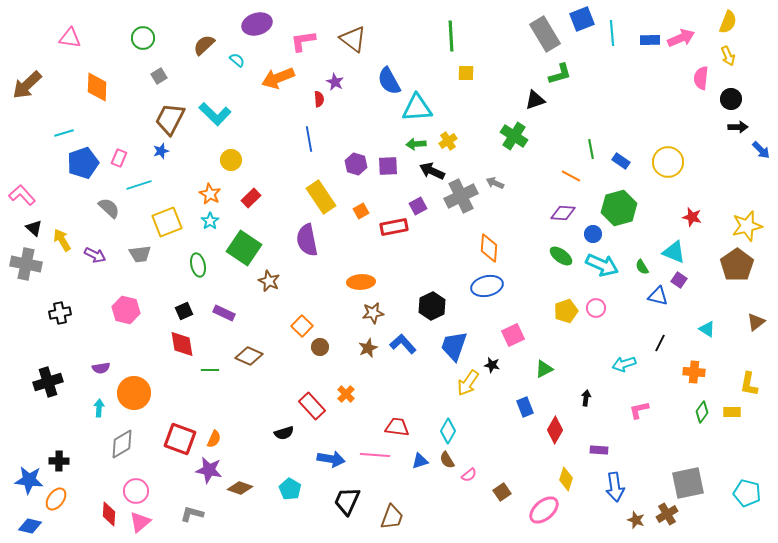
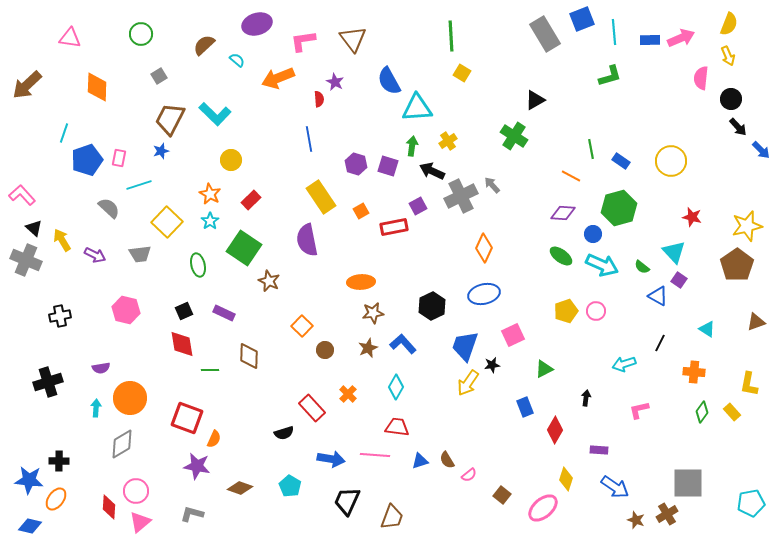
yellow semicircle at (728, 22): moved 1 px right, 2 px down
cyan line at (612, 33): moved 2 px right, 1 px up
green circle at (143, 38): moved 2 px left, 4 px up
brown triangle at (353, 39): rotated 16 degrees clockwise
yellow square at (466, 73): moved 4 px left; rotated 30 degrees clockwise
green L-shape at (560, 74): moved 50 px right, 2 px down
black triangle at (535, 100): rotated 10 degrees counterclockwise
black arrow at (738, 127): rotated 48 degrees clockwise
cyan line at (64, 133): rotated 54 degrees counterclockwise
green arrow at (416, 144): moved 4 px left, 2 px down; rotated 102 degrees clockwise
pink rectangle at (119, 158): rotated 12 degrees counterclockwise
yellow circle at (668, 162): moved 3 px right, 1 px up
blue pentagon at (83, 163): moved 4 px right, 3 px up
purple square at (388, 166): rotated 20 degrees clockwise
gray arrow at (495, 183): moved 3 px left, 2 px down; rotated 24 degrees clockwise
red rectangle at (251, 198): moved 2 px down
yellow square at (167, 222): rotated 24 degrees counterclockwise
orange diamond at (489, 248): moved 5 px left; rotated 20 degrees clockwise
cyan triangle at (674, 252): rotated 25 degrees clockwise
gray cross at (26, 264): moved 4 px up; rotated 12 degrees clockwise
green semicircle at (642, 267): rotated 21 degrees counterclockwise
blue ellipse at (487, 286): moved 3 px left, 8 px down
blue triangle at (658, 296): rotated 15 degrees clockwise
pink circle at (596, 308): moved 3 px down
black cross at (60, 313): moved 3 px down
brown triangle at (756, 322): rotated 18 degrees clockwise
blue trapezoid at (454, 346): moved 11 px right
brown circle at (320, 347): moved 5 px right, 3 px down
brown diamond at (249, 356): rotated 68 degrees clockwise
black star at (492, 365): rotated 21 degrees counterclockwise
orange circle at (134, 393): moved 4 px left, 5 px down
orange cross at (346, 394): moved 2 px right
red rectangle at (312, 406): moved 2 px down
cyan arrow at (99, 408): moved 3 px left
yellow rectangle at (732, 412): rotated 48 degrees clockwise
cyan diamond at (448, 431): moved 52 px left, 44 px up
red square at (180, 439): moved 7 px right, 21 px up
purple star at (209, 470): moved 12 px left, 4 px up
gray square at (688, 483): rotated 12 degrees clockwise
blue arrow at (615, 487): rotated 48 degrees counterclockwise
cyan pentagon at (290, 489): moved 3 px up
brown square at (502, 492): moved 3 px down; rotated 18 degrees counterclockwise
cyan pentagon at (747, 493): moved 4 px right, 10 px down; rotated 24 degrees counterclockwise
pink ellipse at (544, 510): moved 1 px left, 2 px up
red diamond at (109, 514): moved 7 px up
